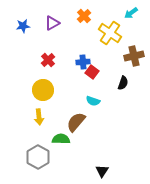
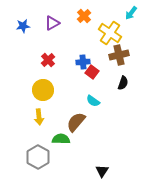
cyan arrow: rotated 16 degrees counterclockwise
brown cross: moved 15 px left, 1 px up
cyan semicircle: rotated 16 degrees clockwise
